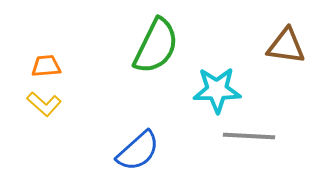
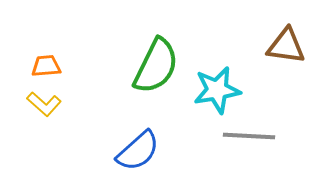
green semicircle: moved 20 px down
cyan star: rotated 9 degrees counterclockwise
